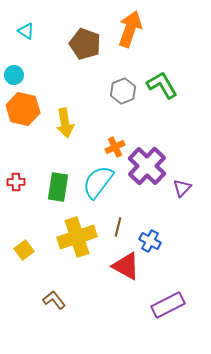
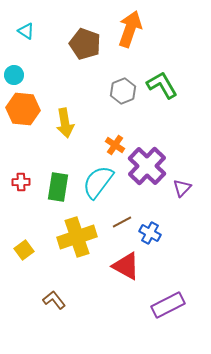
orange hexagon: rotated 8 degrees counterclockwise
orange cross: moved 2 px up; rotated 30 degrees counterclockwise
red cross: moved 5 px right
brown line: moved 4 px right, 5 px up; rotated 48 degrees clockwise
blue cross: moved 8 px up
